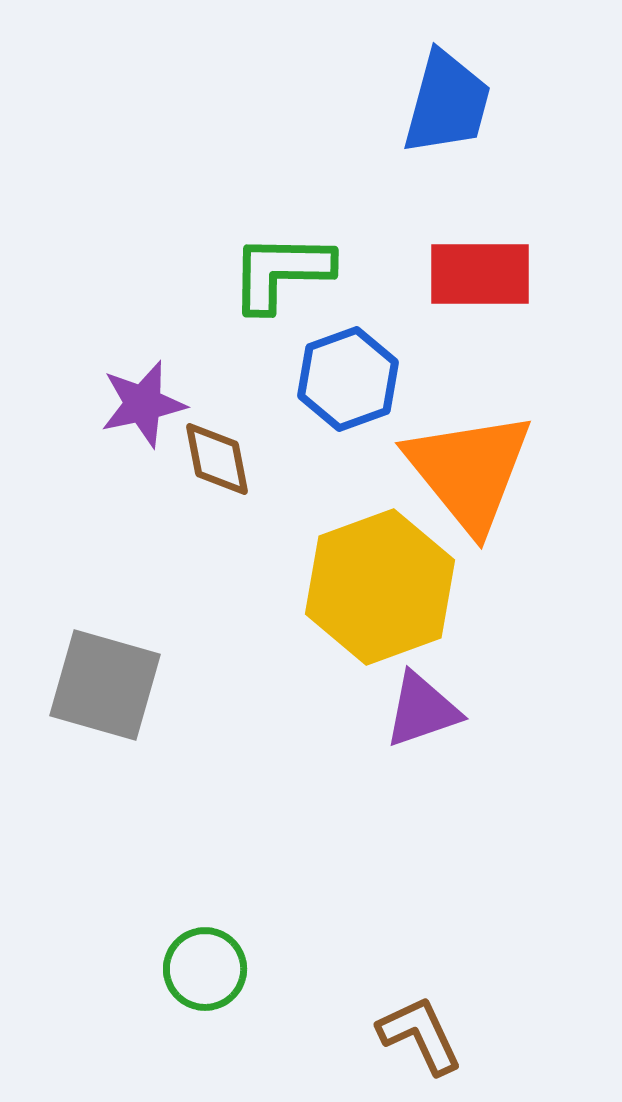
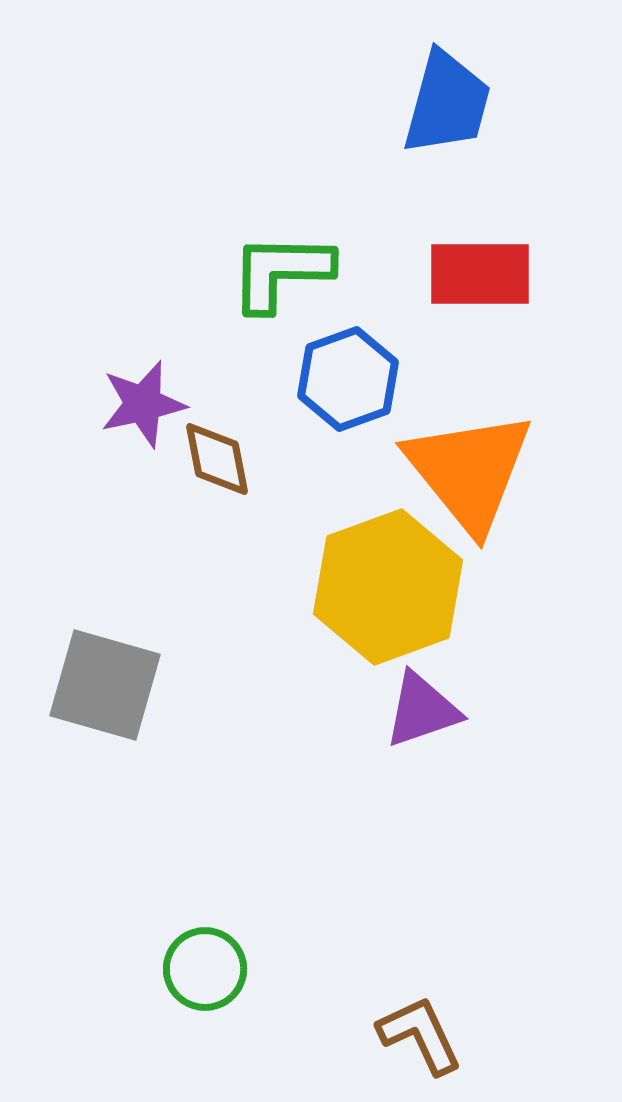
yellow hexagon: moved 8 px right
